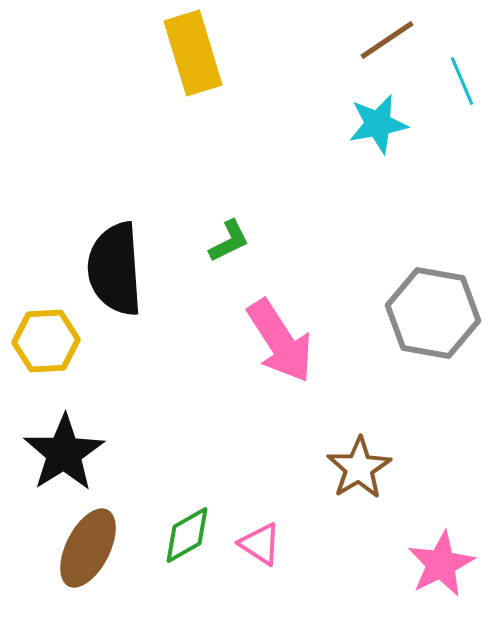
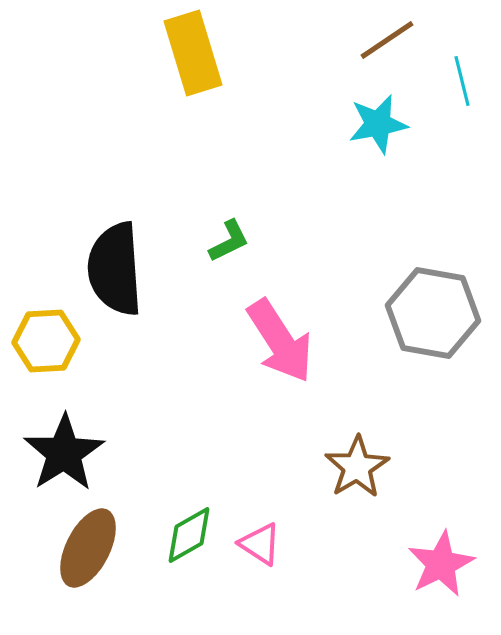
cyan line: rotated 9 degrees clockwise
brown star: moved 2 px left, 1 px up
green diamond: moved 2 px right
